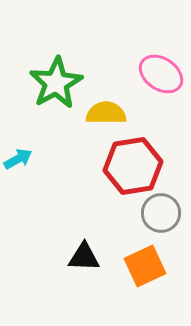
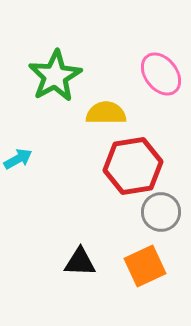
pink ellipse: rotated 18 degrees clockwise
green star: moved 1 px left, 7 px up
gray circle: moved 1 px up
black triangle: moved 4 px left, 5 px down
